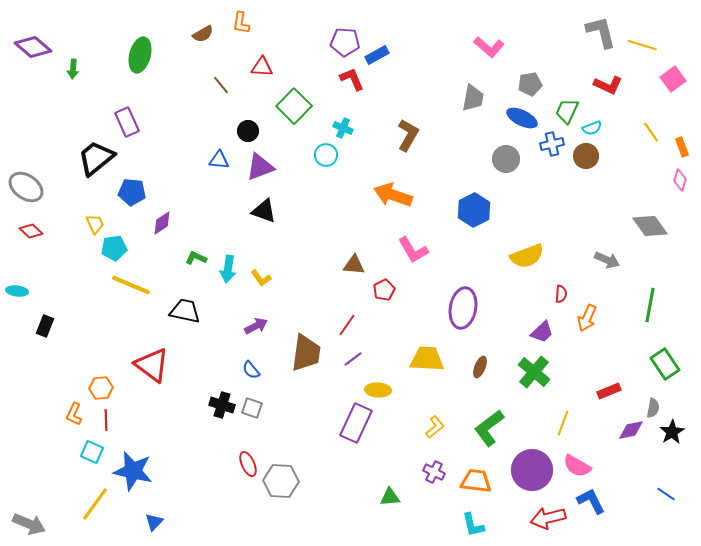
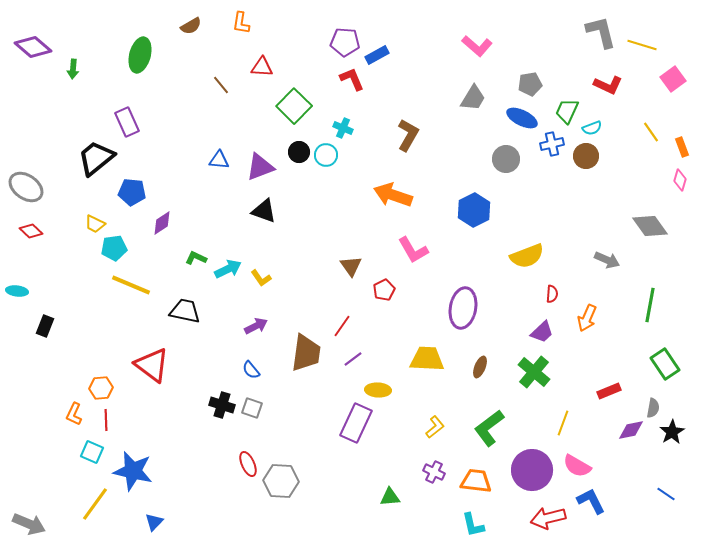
brown semicircle at (203, 34): moved 12 px left, 8 px up
pink L-shape at (489, 47): moved 12 px left, 1 px up
gray trapezoid at (473, 98): rotated 20 degrees clockwise
black circle at (248, 131): moved 51 px right, 21 px down
yellow trapezoid at (95, 224): rotated 140 degrees clockwise
brown triangle at (354, 265): moved 3 px left, 1 px down; rotated 50 degrees clockwise
cyan arrow at (228, 269): rotated 124 degrees counterclockwise
red semicircle at (561, 294): moved 9 px left
red line at (347, 325): moved 5 px left, 1 px down
